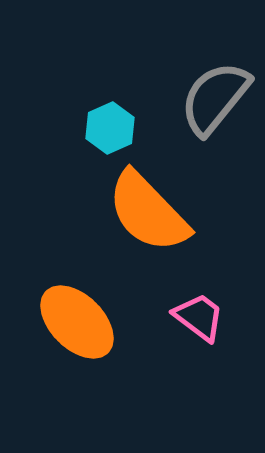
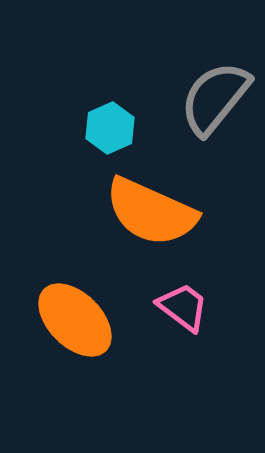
orange semicircle: moved 3 px right; rotated 22 degrees counterclockwise
pink trapezoid: moved 16 px left, 10 px up
orange ellipse: moved 2 px left, 2 px up
